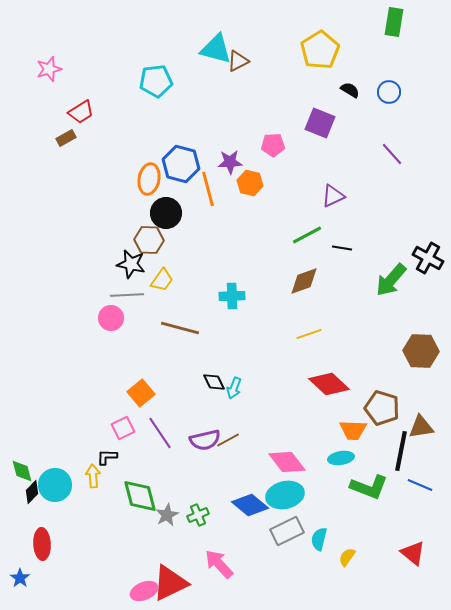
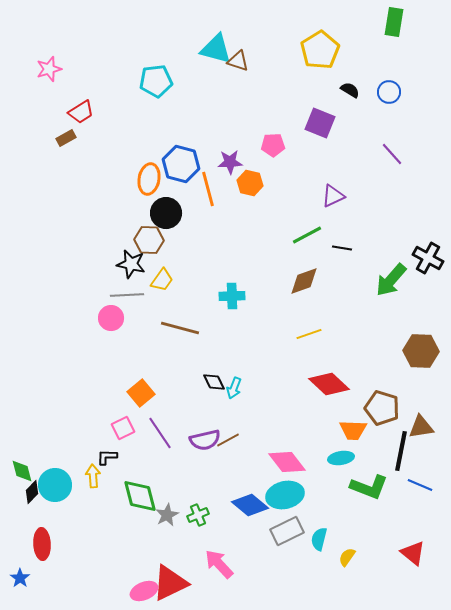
brown triangle at (238, 61): rotated 45 degrees clockwise
